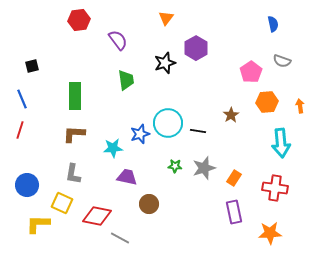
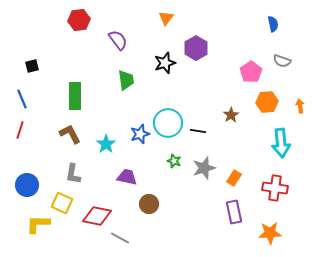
brown L-shape: moved 4 px left; rotated 60 degrees clockwise
cyan star: moved 7 px left, 4 px up; rotated 30 degrees counterclockwise
green star: moved 1 px left, 5 px up; rotated 16 degrees clockwise
